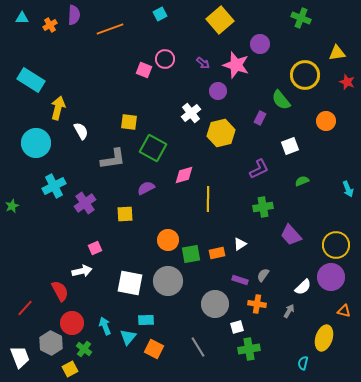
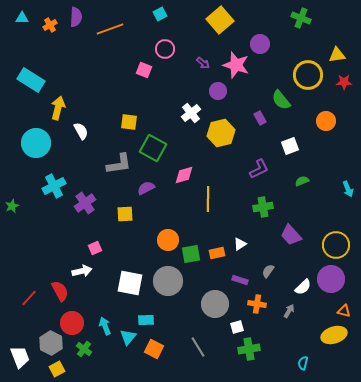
purple semicircle at (74, 15): moved 2 px right, 2 px down
yellow triangle at (337, 53): moved 2 px down
pink circle at (165, 59): moved 10 px up
yellow circle at (305, 75): moved 3 px right
red star at (347, 82): moved 3 px left; rotated 21 degrees counterclockwise
purple rectangle at (260, 118): rotated 56 degrees counterclockwise
gray L-shape at (113, 159): moved 6 px right, 5 px down
gray semicircle at (263, 275): moved 5 px right, 4 px up
purple circle at (331, 277): moved 2 px down
red line at (25, 308): moved 4 px right, 10 px up
yellow ellipse at (324, 338): moved 10 px right, 3 px up; rotated 55 degrees clockwise
yellow square at (70, 369): moved 13 px left
